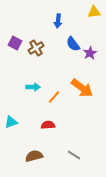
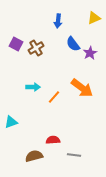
yellow triangle: moved 6 px down; rotated 16 degrees counterclockwise
purple square: moved 1 px right, 1 px down
red semicircle: moved 5 px right, 15 px down
gray line: rotated 24 degrees counterclockwise
